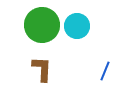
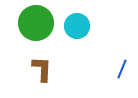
green circle: moved 6 px left, 2 px up
blue line: moved 17 px right, 2 px up
